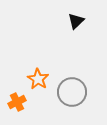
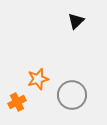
orange star: rotated 25 degrees clockwise
gray circle: moved 3 px down
